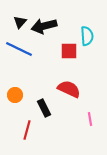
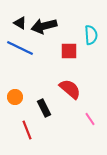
black triangle: moved 1 px down; rotated 40 degrees counterclockwise
cyan semicircle: moved 4 px right, 1 px up
blue line: moved 1 px right, 1 px up
red semicircle: moved 1 px right; rotated 15 degrees clockwise
orange circle: moved 2 px down
pink line: rotated 24 degrees counterclockwise
red line: rotated 36 degrees counterclockwise
